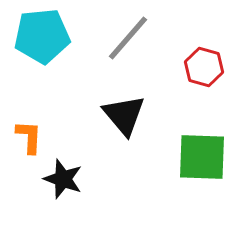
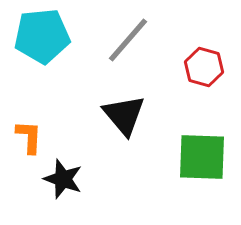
gray line: moved 2 px down
